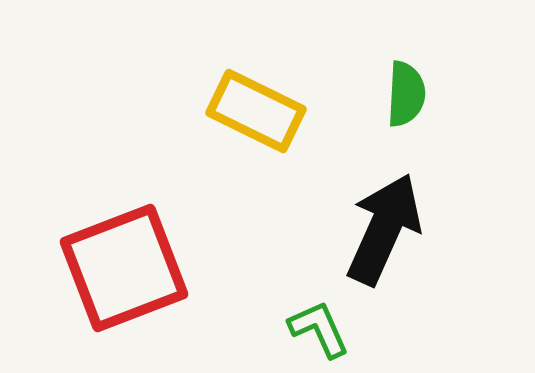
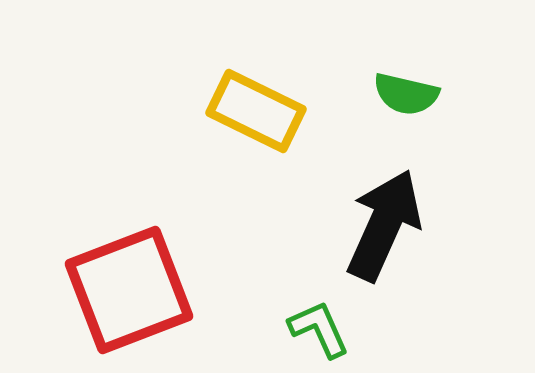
green semicircle: rotated 100 degrees clockwise
black arrow: moved 4 px up
red square: moved 5 px right, 22 px down
